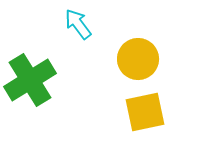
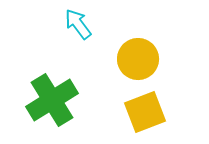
green cross: moved 22 px right, 20 px down
yellow square: rotated 9 degrees counterclockwise
